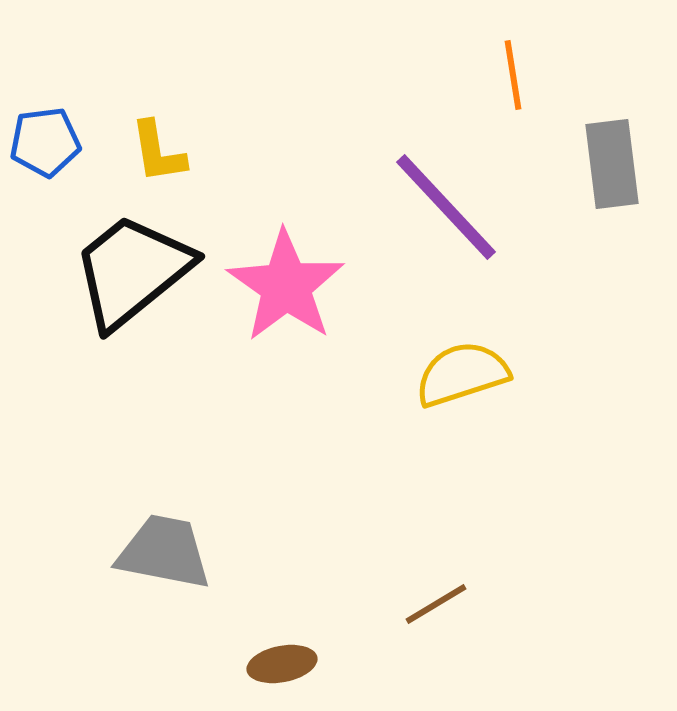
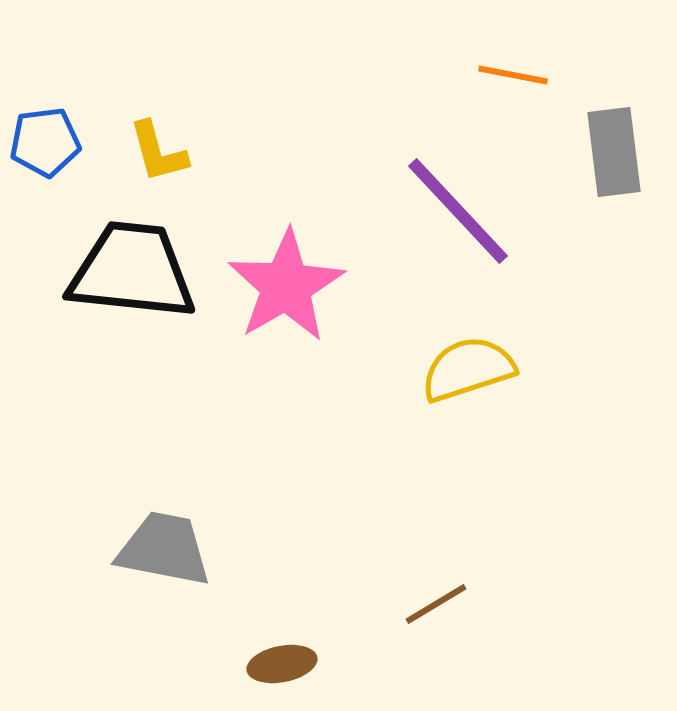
orange line: rotated 70 degrees counterclockwise
yellow L-shape: rotated 6 degrees counterclockwise
gray rectangle: moved 2 px right, 12 px up
purple line: moved 12 px right, 4 px down
black trapezoid: rotated 45 degrees clockwise
pink star: rotated 7 degrees clockwise
yellow semicircle: moved 6 px right, 5 px up
gray trapezoid: moved 3 px up
